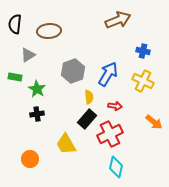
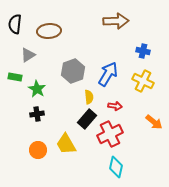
brown arrow: moved 2 px left, 1 px down; rotated 20 degrees clockwise
orange circle: moved 8 px right, 9 px up
